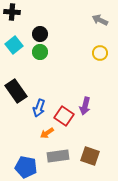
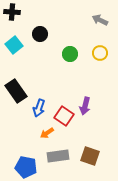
green circle: moved 30 px right, 2 px down
